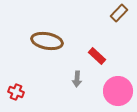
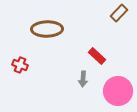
brown ellipse: moved 12 px up; rotated 12 degrees counterclockwise
gray arrow: moved 6 px right
red cross: moved 4 px right, 27 px up
